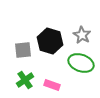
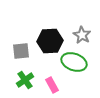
black hexagon: rotated 20 degrees counterclockwise
gray square: moved 2 px left, 1 px down
green ellipse: moved 7 px left, 1 px up
pink rectangle: rotated 42 degrees clockwise
